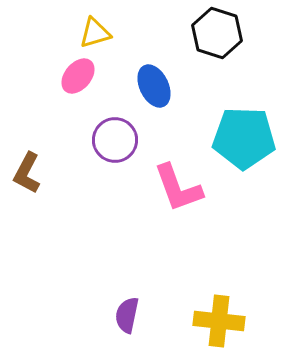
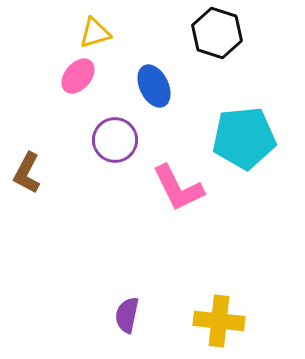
cyan pentagon: rotated 8 degrees counterclockwise
pink L-shape: rotated 6 degrees counterclockwise
